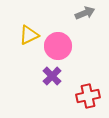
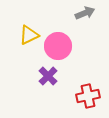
purple cross: moved 4 px left
